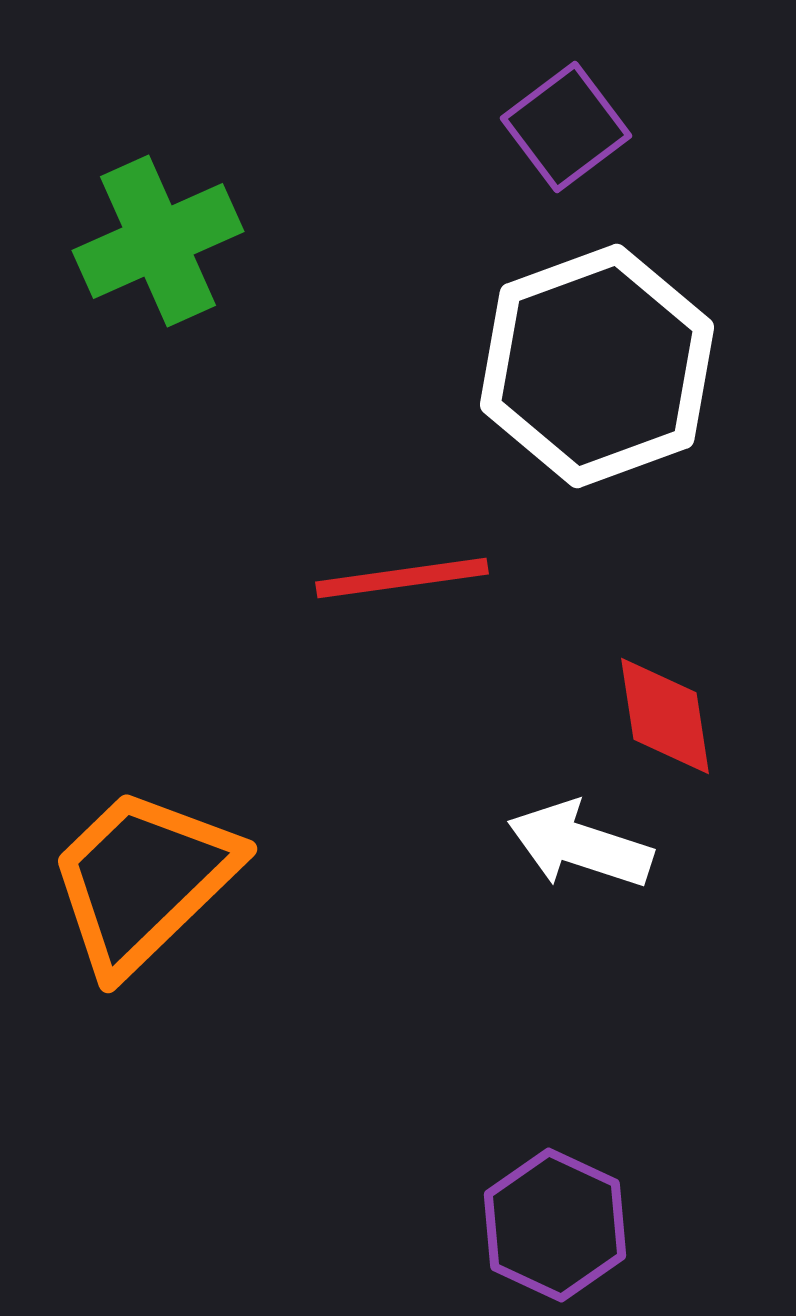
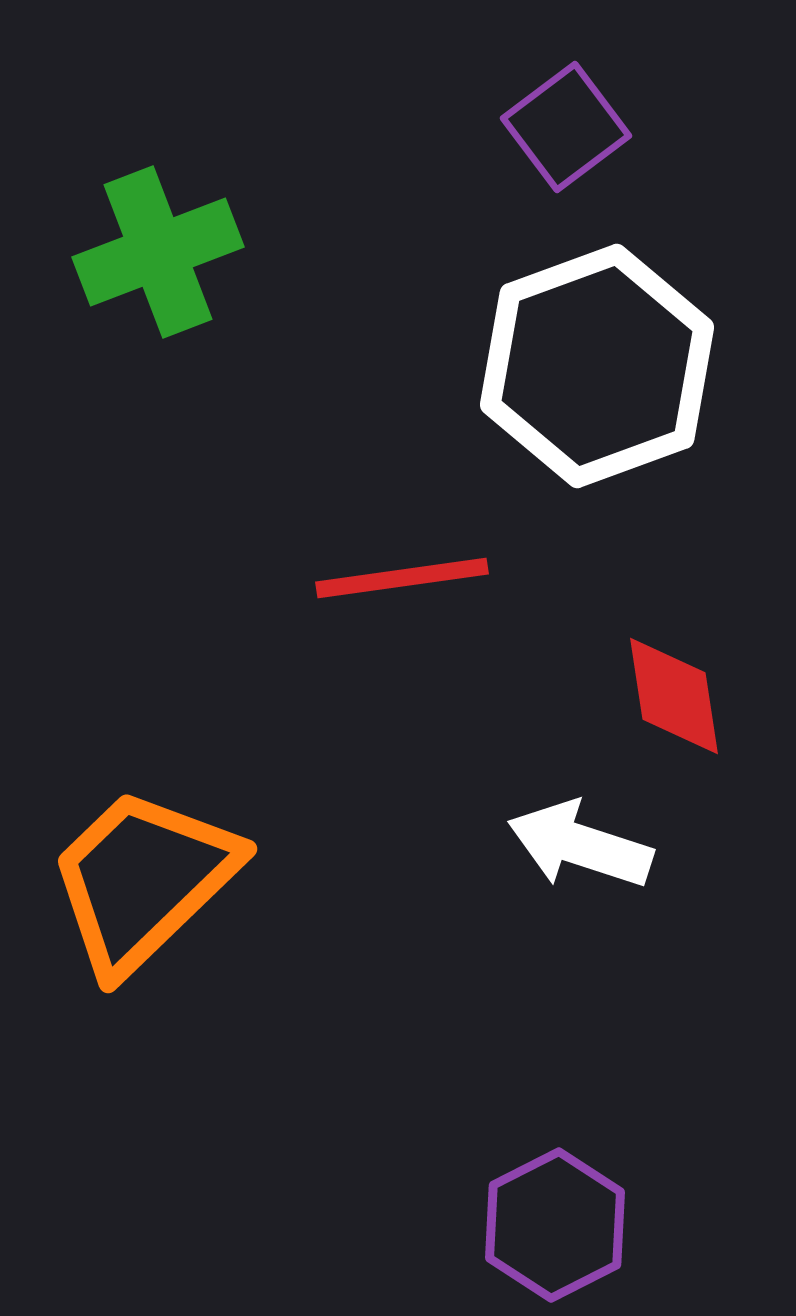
green cross: moved 11 px down; rotated 3 degrees clockwise
red diamond: moved 9 px right, 20 px up
purple hexagon: rotated 8 degrees clockwise
